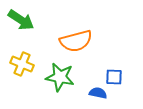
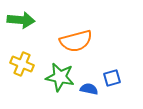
green arrow: rotated 28 degrees counterclockwise
blue square: moved 2 px left, 1 px down; rotated 18 degrees counterclockwise
blue semicircle: moved 9 px left, 4 px up
